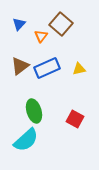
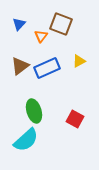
brown square: rotated 20 degrees counterclockwise
yellow triangle: moved 8 px up; rotated 16 degrees counterclockwise
